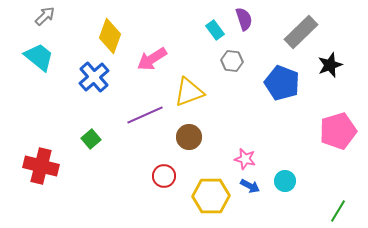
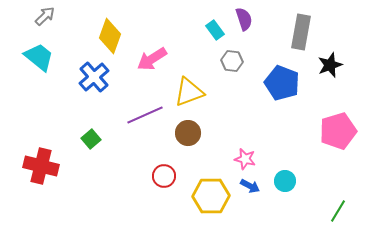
gray rectangle: rotated 36 degrees counterclockwise
brown circle: moved 1 px left, 4 px up
